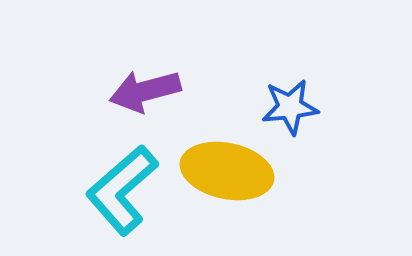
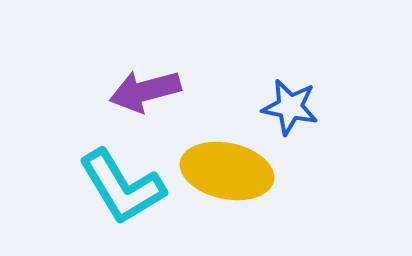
blue star: rotated 18 degrees clockwise
cyan L-shape: moved 3 px up; rotated 80 degrees counterclockwise
